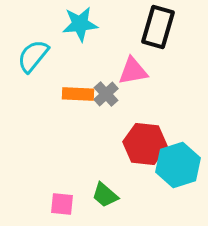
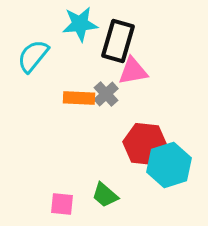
black rectangle: moved 40 px left, 14 px down
orange rectangle: moved 1 px right, 4 px down
cyan hexagon: moved 9 px left
